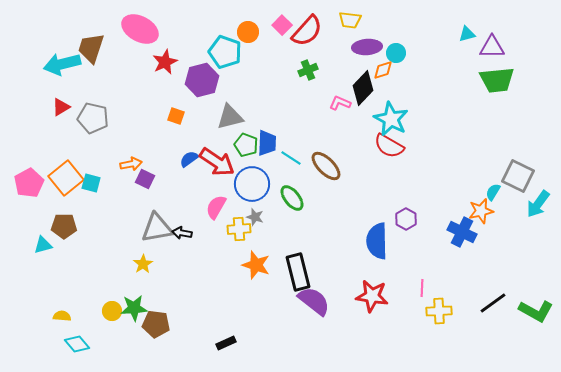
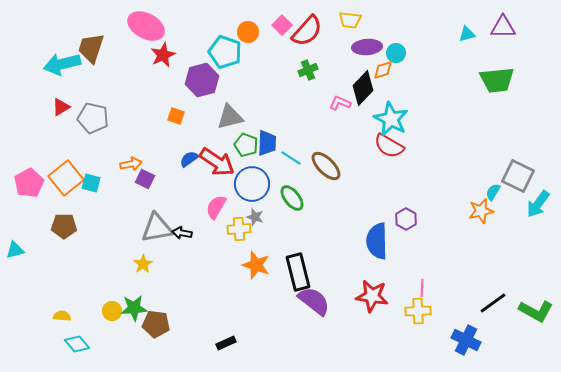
pink ellipse at (140, 29): moved 6 px right, 3 px up
purple triangle at (492, 47): moved 11 px right, 20 px up
red star at (165, 62): moved 2 px left, 7 px up
blue cross at (462, 232): moved 4 px right, 108 px down
cyan triangle at (43, 245): moved 28 px left, 5 px down
yellow cross at (439, 311): moved 21 px left
